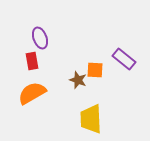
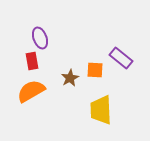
purple rectangle: moved 3 px left, 1 px up
brown star: moved 8 px left, 2 px up; rotated 24 degrees clockwise
orange semicircle: moved 1 px left, 2 px up
yellow trapezoid: moved 10 px right, 9 px up
